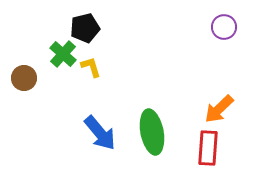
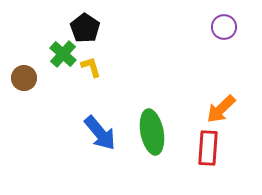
black pentagon: rotated 24 degrees counterclockwise
orange arrow: moved 2 px right
